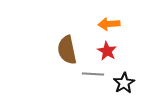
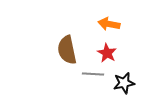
orange arrow: rotated 15 degrees clockwise
red star: moved 2 px down
black star: rotated 20 degrees clockwise
